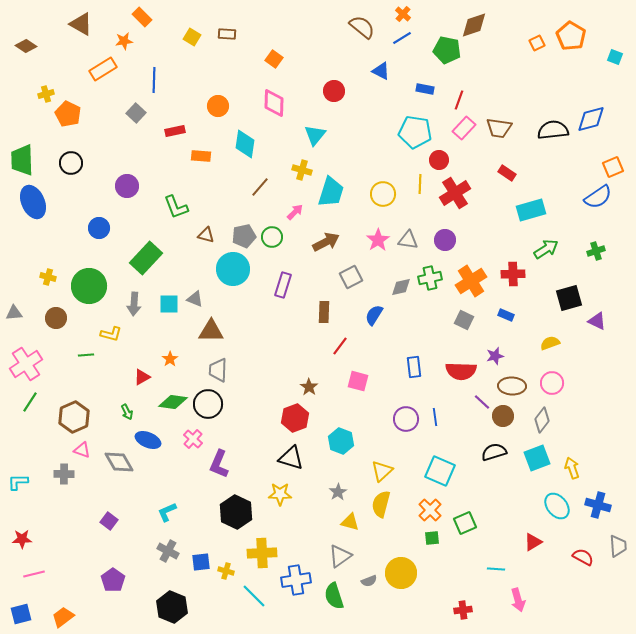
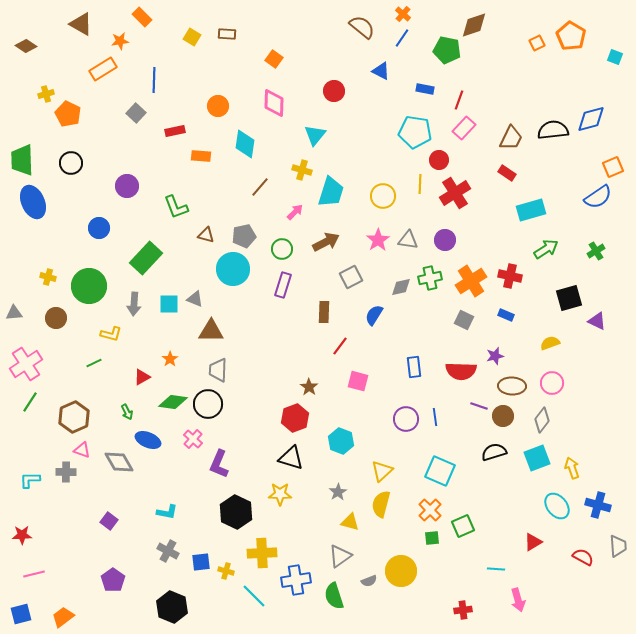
blue line at (402, 38): rotated 24 degrees counterclockwise
orange star at (124, 41): moved 4 px left
brown trapezoid at (499, 128): moved 12 px right, 10 px down; rotated 72 degrees counterclockwise
yellow circle at (383, 194): moved 2 px down
green circle at (272, 237): moved 10 px right, 12 px down
green cross at (596, 251): rotated 12 degrees counterclockwise
red cross at (513, 274): moved 3 px left, 2 px down; rotated 15 degrees clockwise
green line at (86, 355): moved 8 px right, 8 px down; rotated 21 degrees counterclockwise
purple line at (482, 402): moved 3 px left, 4 px down; rotated 24 degrees counterclockwise
gray cross at (64, 474): moved 2 px right, 2 px up
cyan L-shape at (18, 482): moved 12 px right, 2 px up
cyan L-shape at (167, 512): rotated 145 degrees counterclockwise
green square at (465, 523): moved 2 px left, 3 px down
red star at (22, 539): moved 4 px up
yellow circle at (401, 573): moved 2 px up
